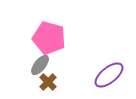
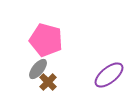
pink pentagon: moved 3 px left, 2 px down
gray ellipse: moved 2 px left, 4 px down
